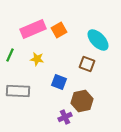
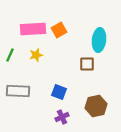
pink rectangle: rotated 20 degrees clockwise
cyan ellipse: moved 1 px right; rotated 50 degrees clockwise
yellow star: moved 1 px left, 4 px up; rotated 24 degrees counterclockwise
brown square: rotated 21 degrees counterclockwise
blue square: moved 10 px down
brown hexagon: moved 14 px right, 5 px down
purple cross: moved 3 px left
